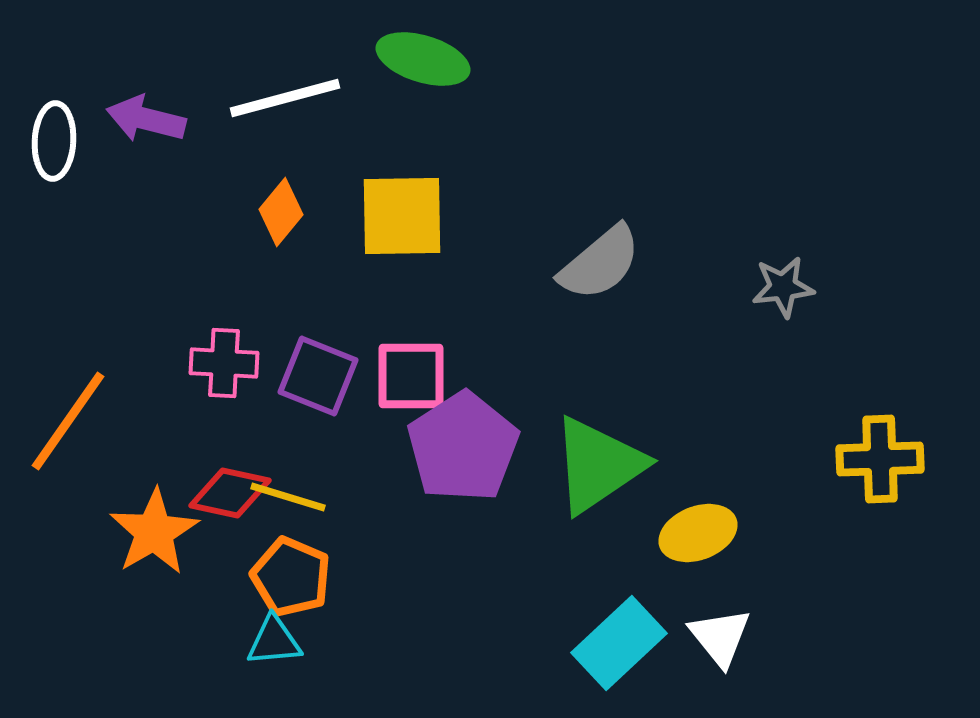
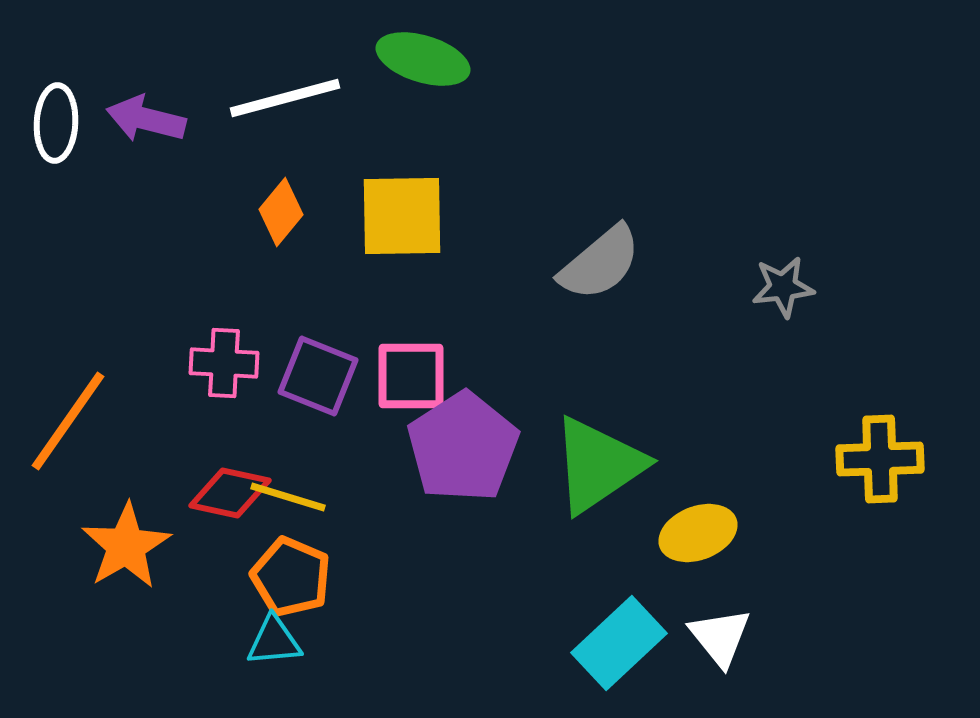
white ellipse: moved 2 px right, 18 px up
orange star: moved 28 px left, 14 px down
